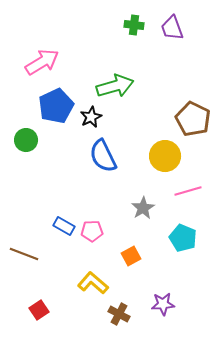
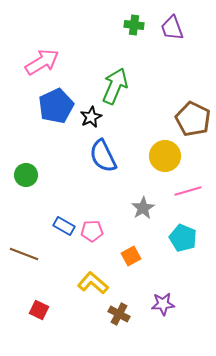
green arrow: rotated 51 degrees counterclockwise
green circle: moved 35 px down
red square: rotated 30 degrees counterclockwise
